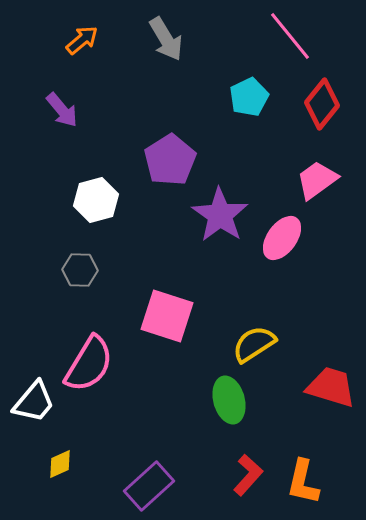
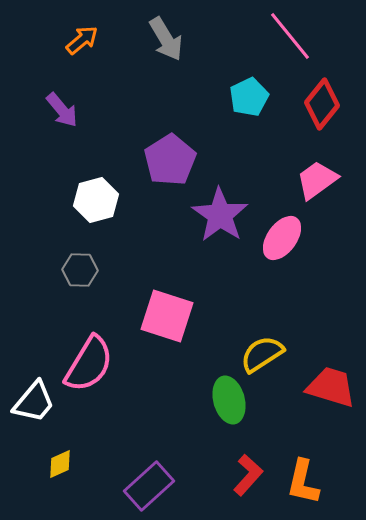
yellow semicircle: moved 8 px right, 10 px down
